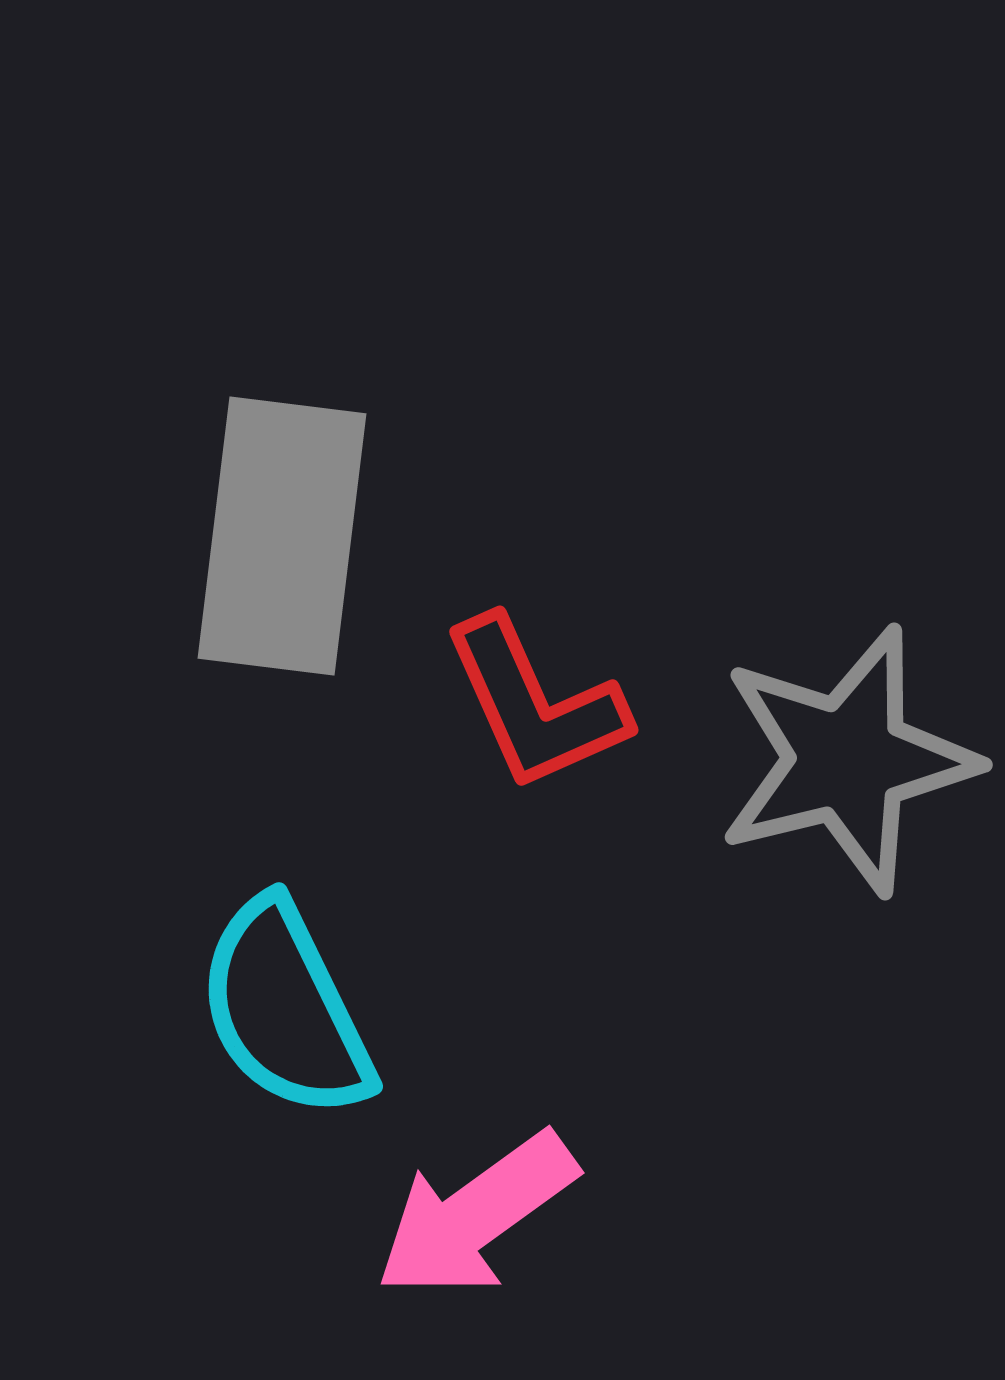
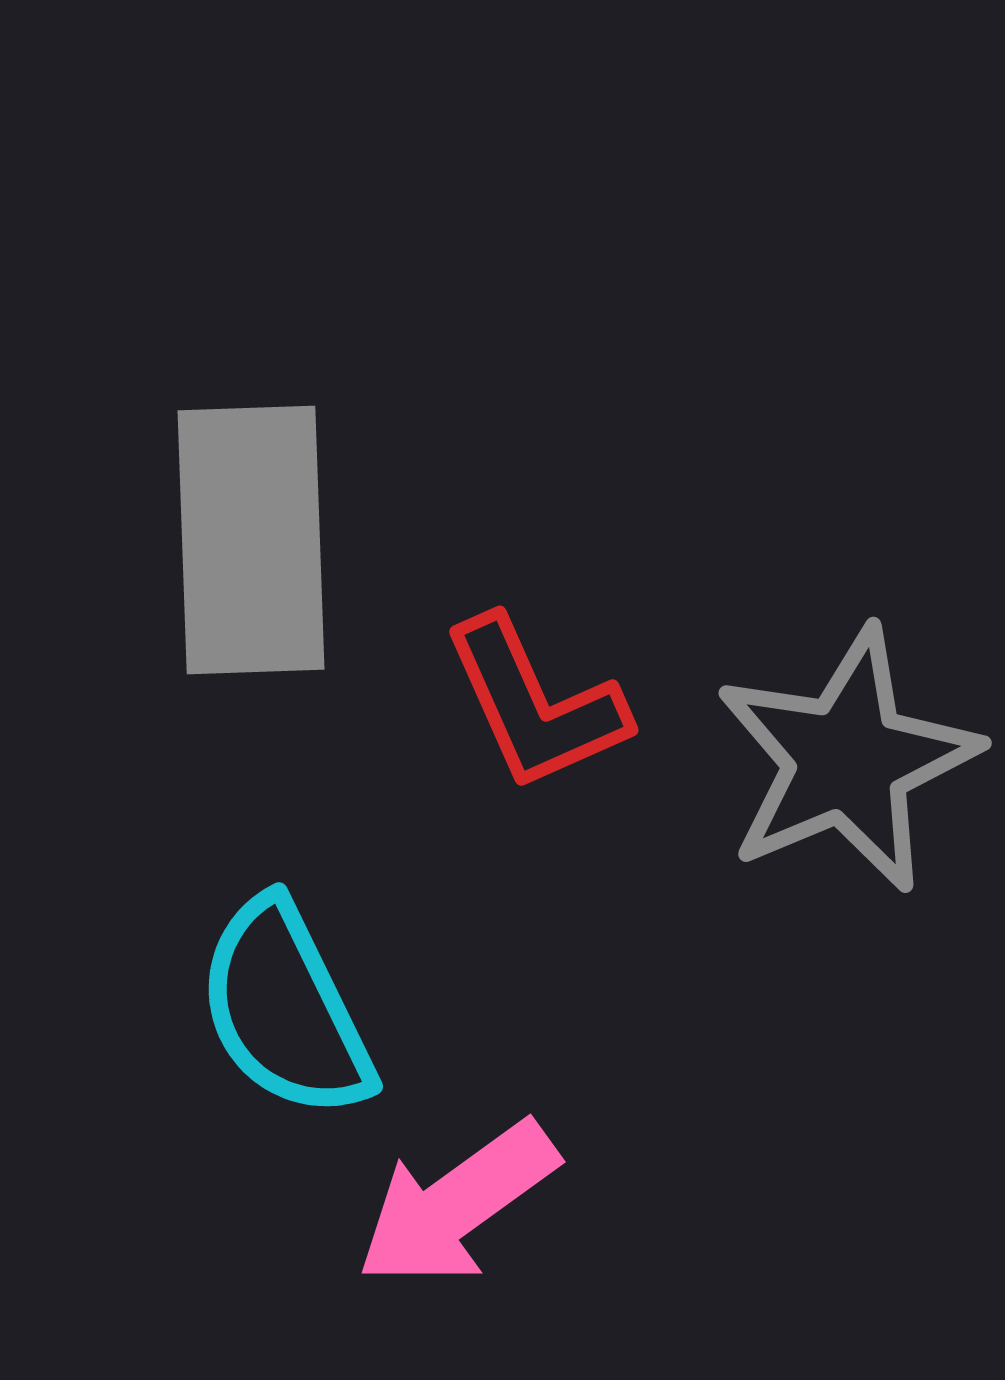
gray rectangle: moved 31 px left, 4 px down; rotated 9 degrees counterclockwise
gray star: rotated 9 degrees counterclockwise
pink arrow: moved 19 px left, 11 px up
